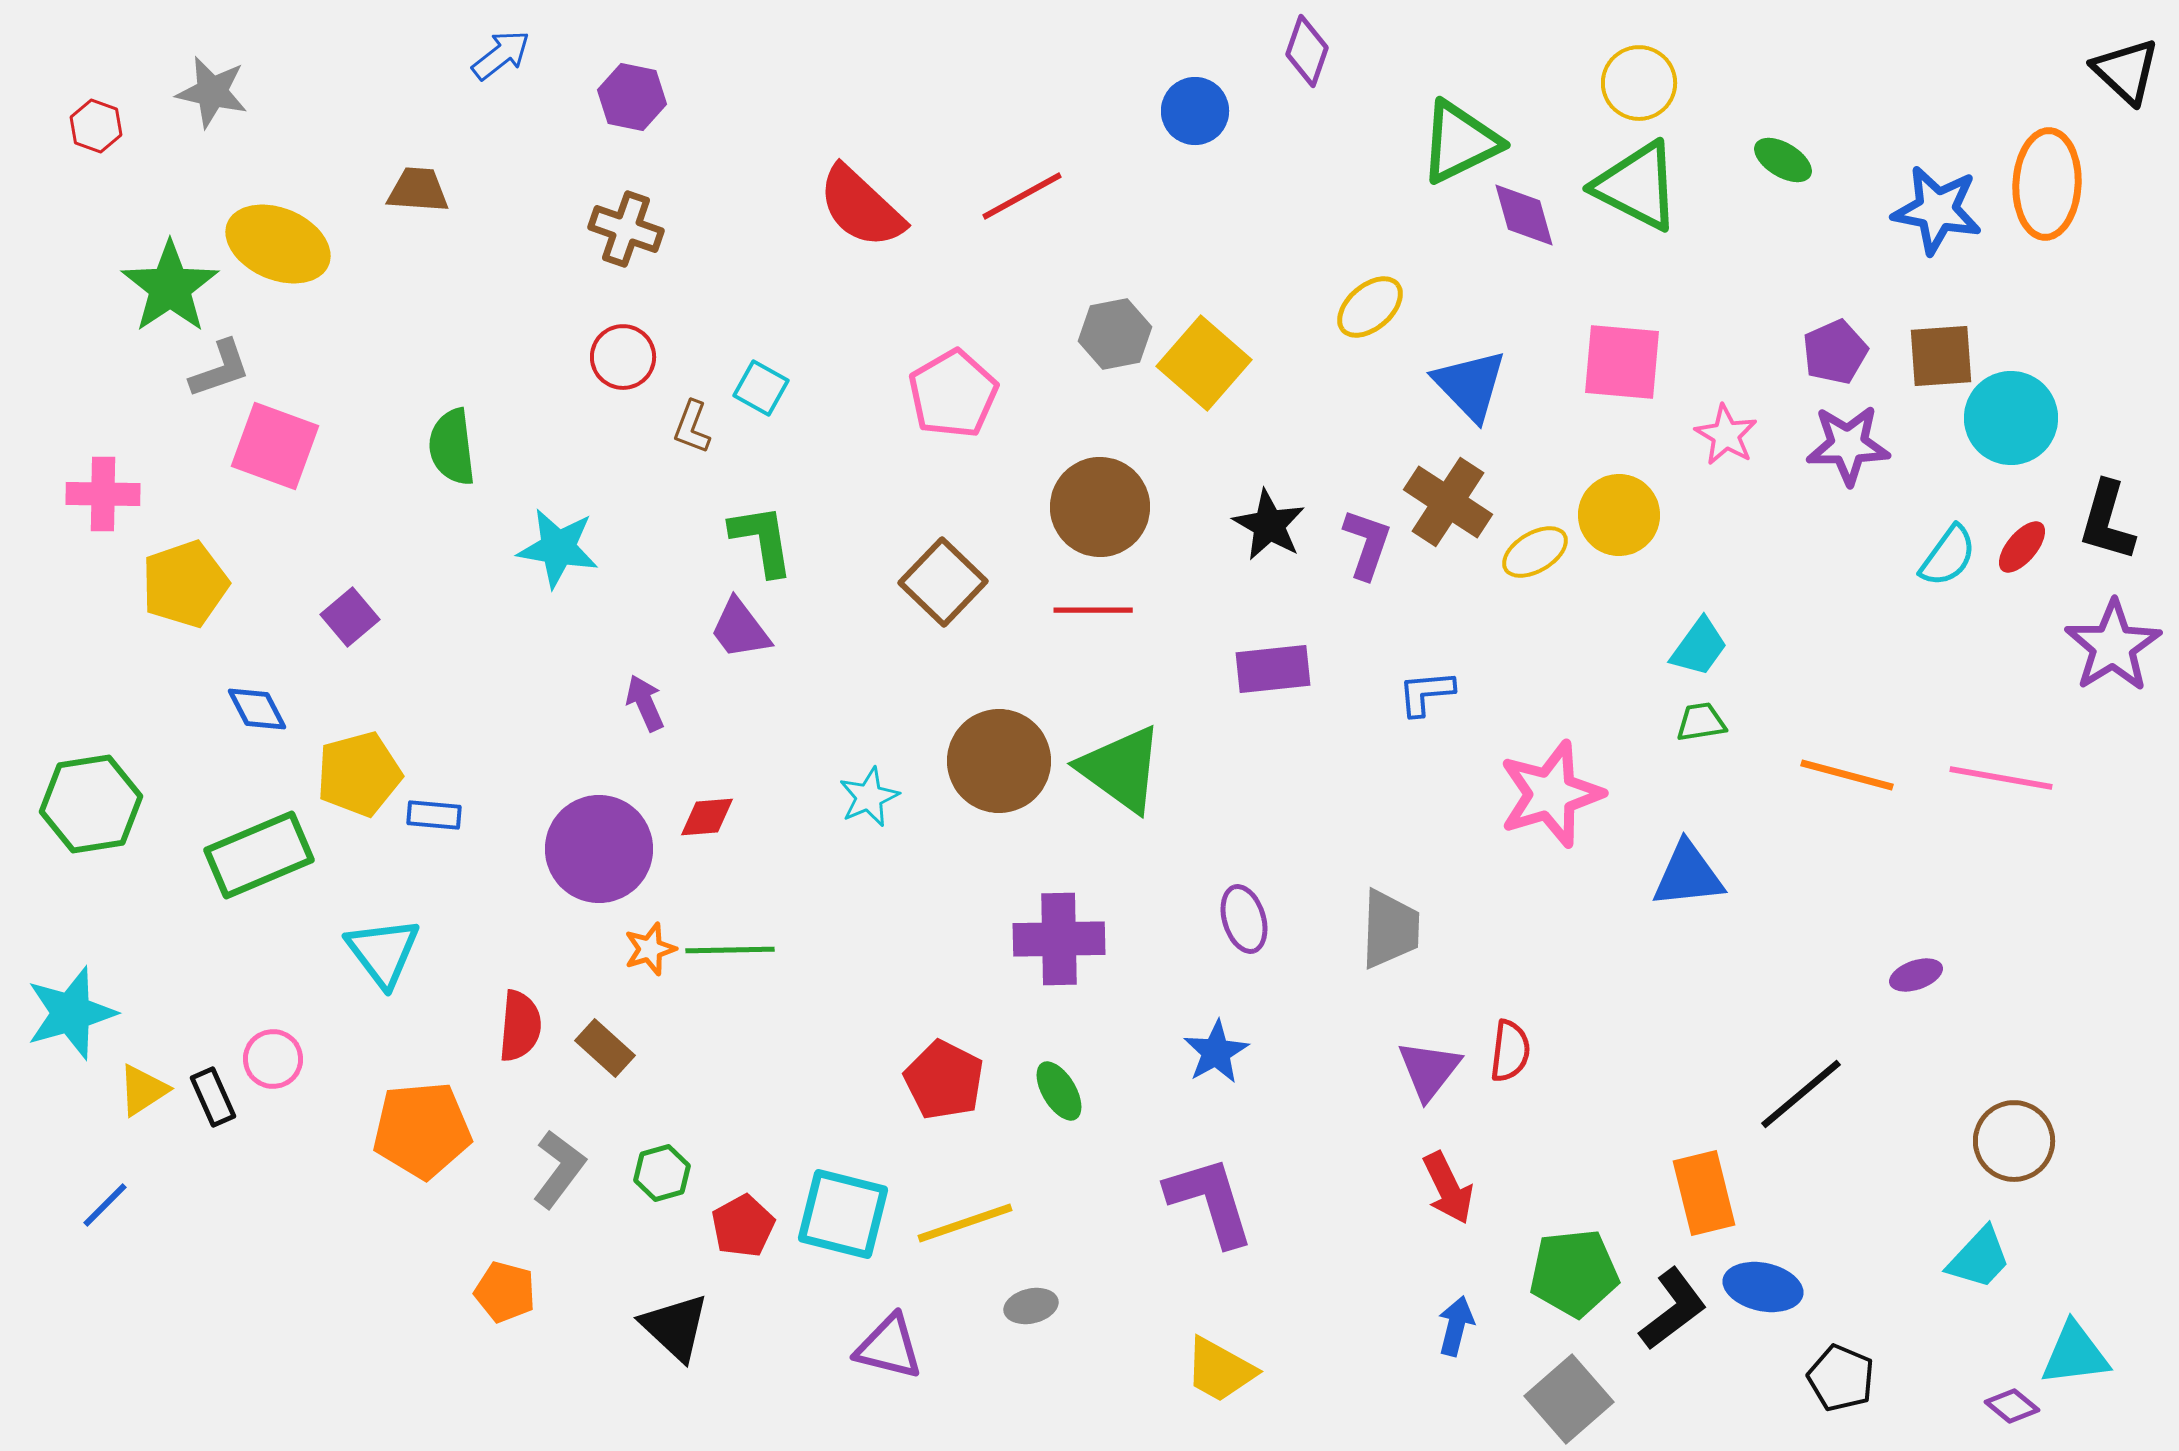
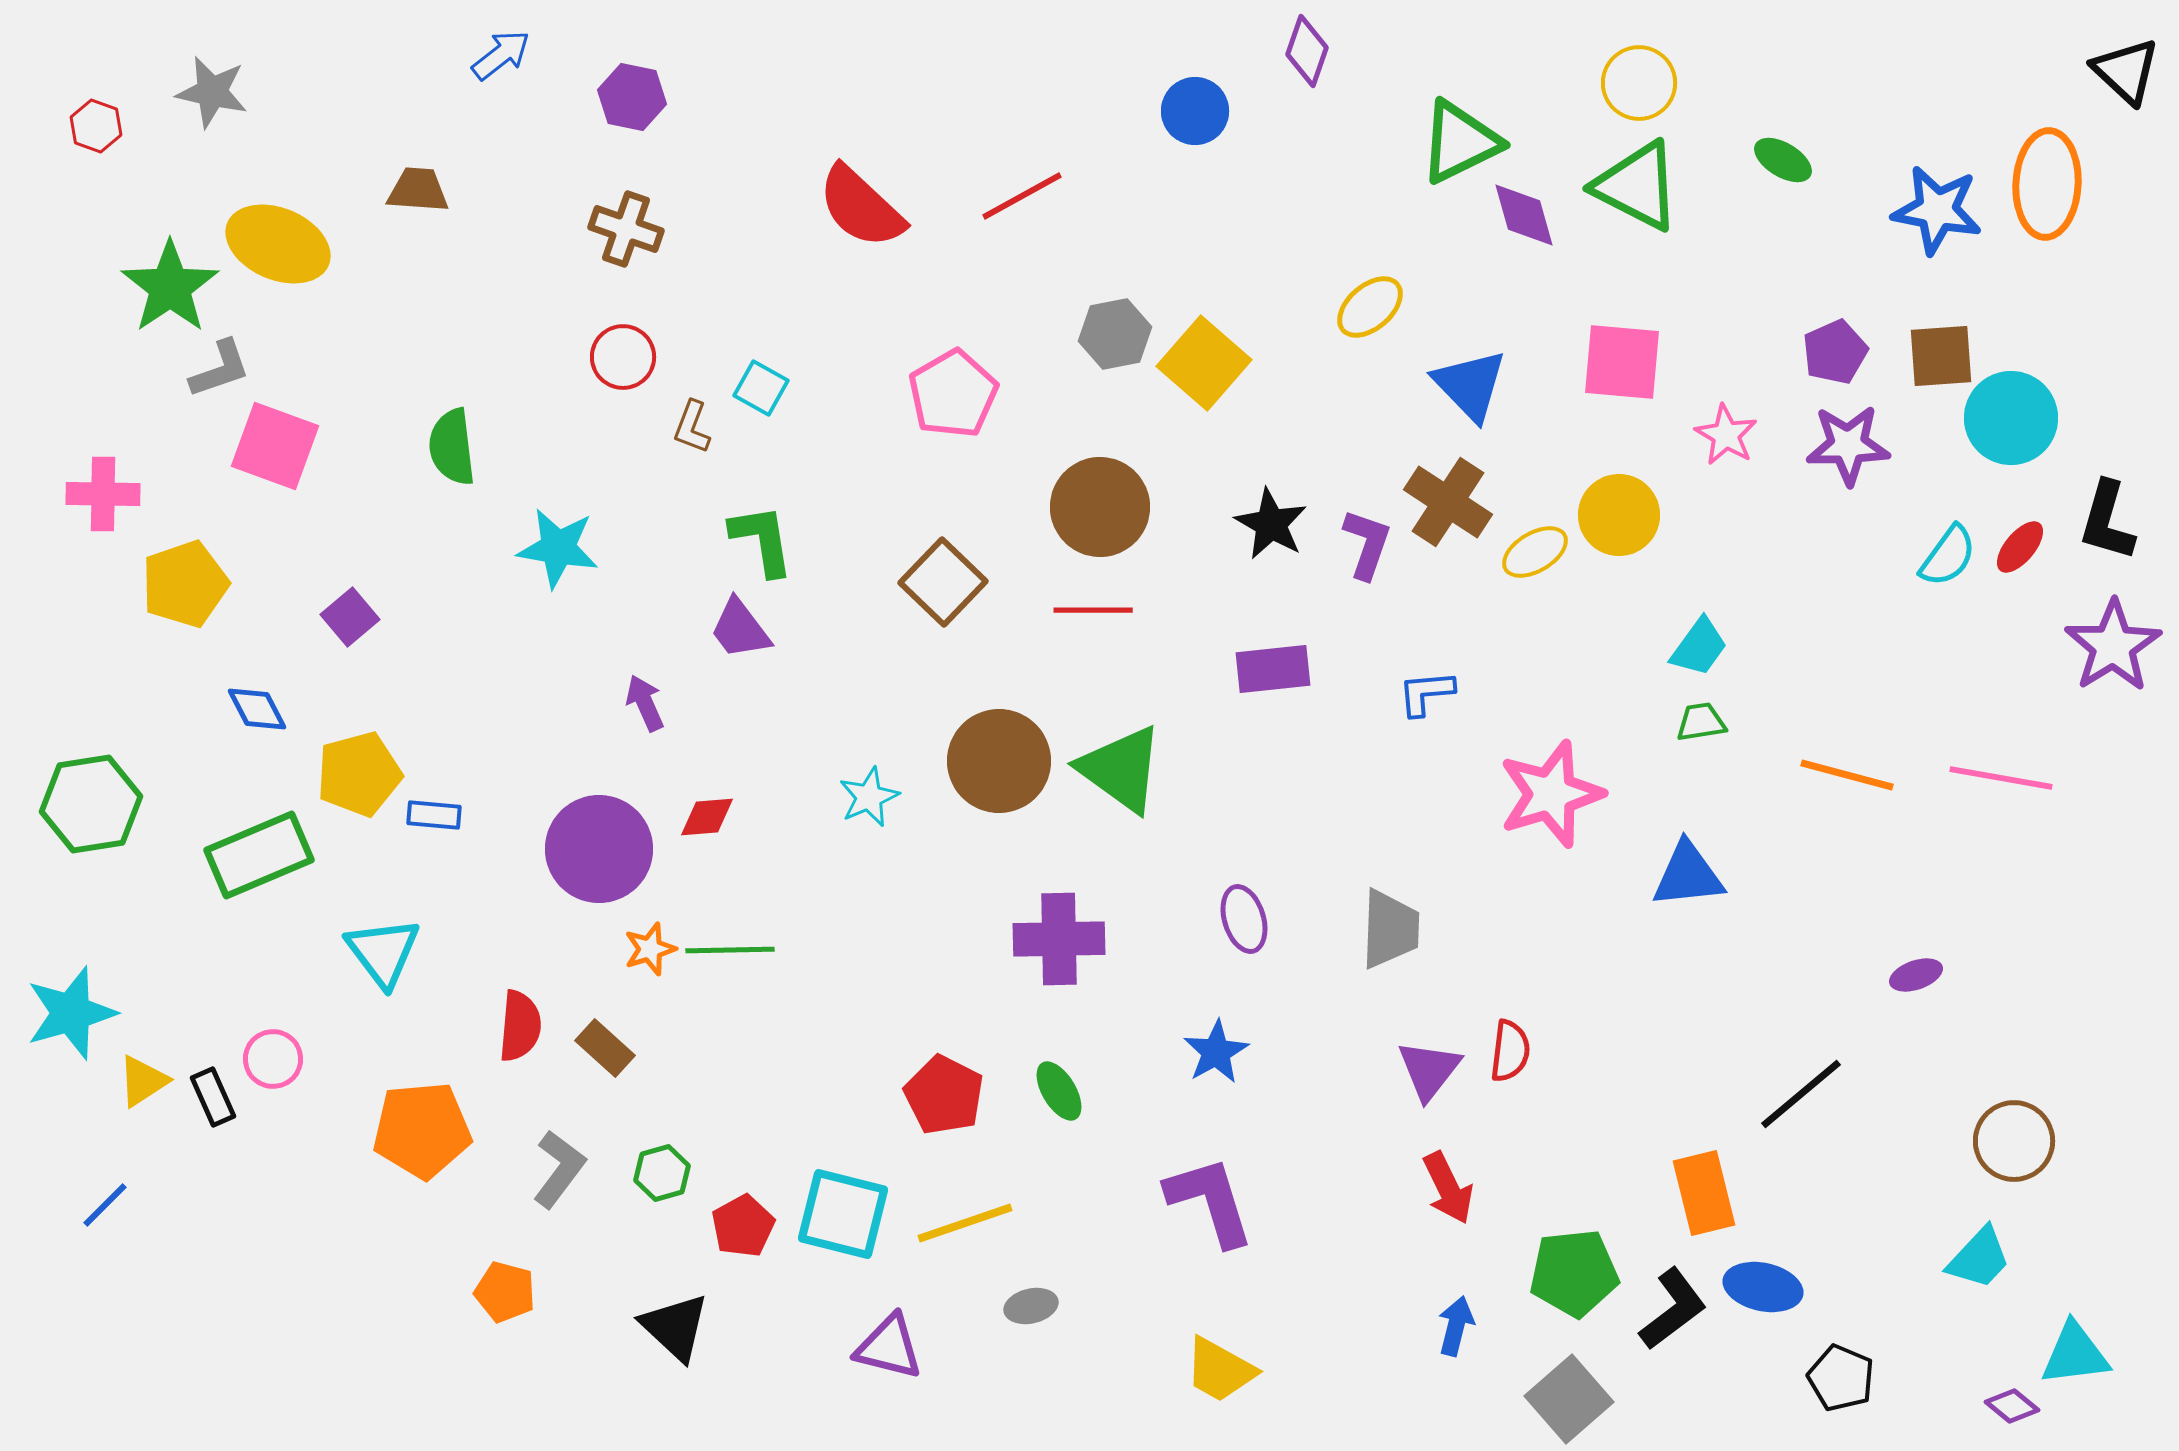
black star at (1269, 525): moved 2 px right, 1 px up
red ellipse at (2022, 547): moved 2 px left
red pentagon at (944, 1080): moved 15 px down
yellow triangle at (143, 1090): moved 9 px up
